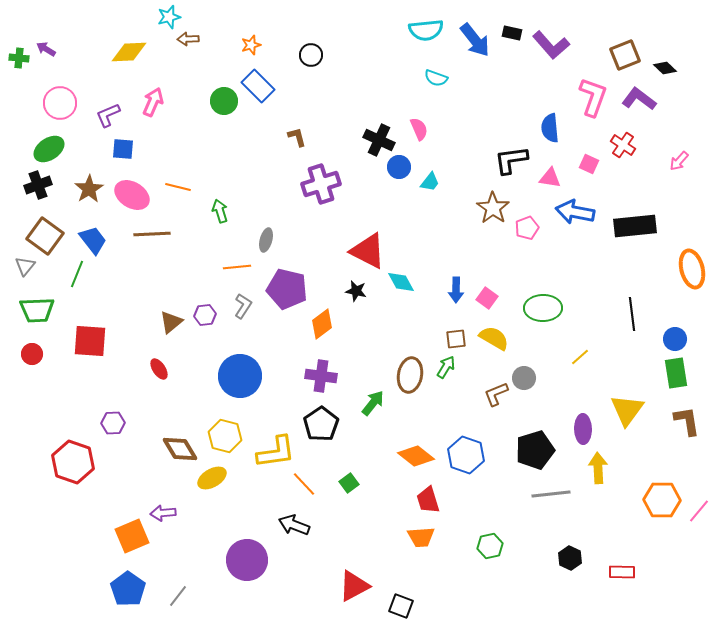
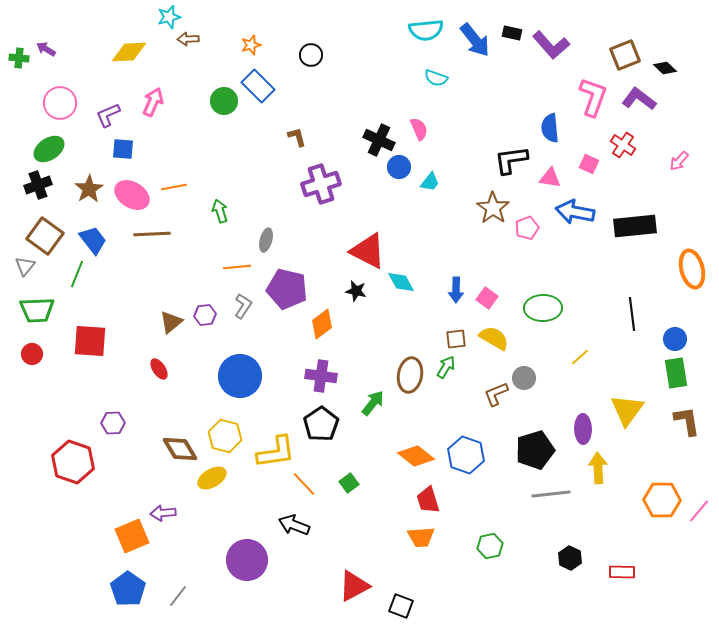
orange line at (178, 187): moved 4 px left; rotated 25 degrees counterclockwise
